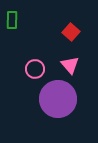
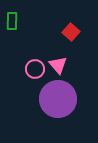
green rectangle: moved 1 px down
pink triangle: moved 12 px left
